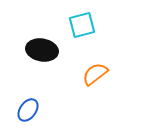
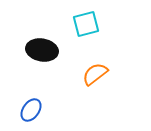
cyan square: moved 4 px right, 1 px up
blue ellipse: moved 3 px right
